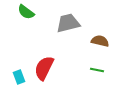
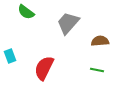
gray trapezoid: rotated 35 degrees counterclockwise
brown semicircle: rotated 18 degrees counterclockwise
cyan rectangle: moved 9 px left, 21 px up
